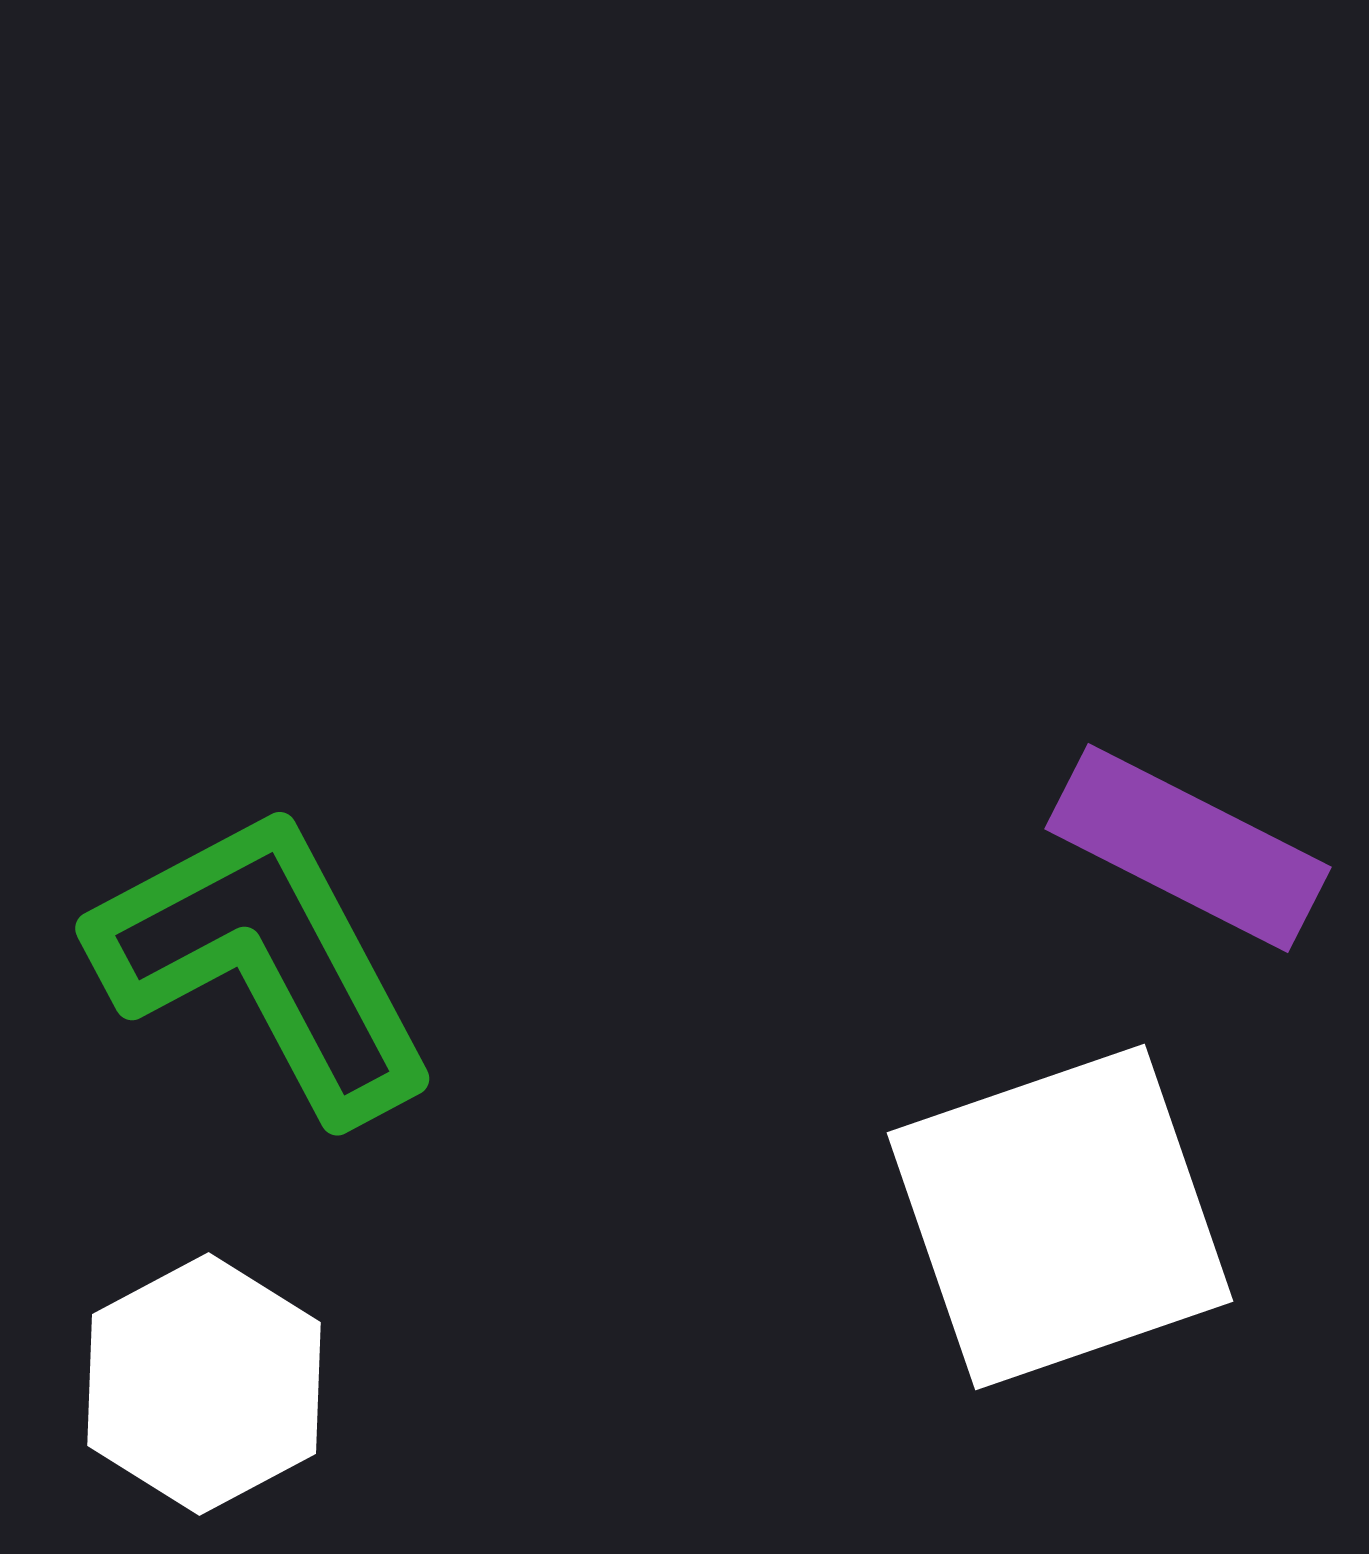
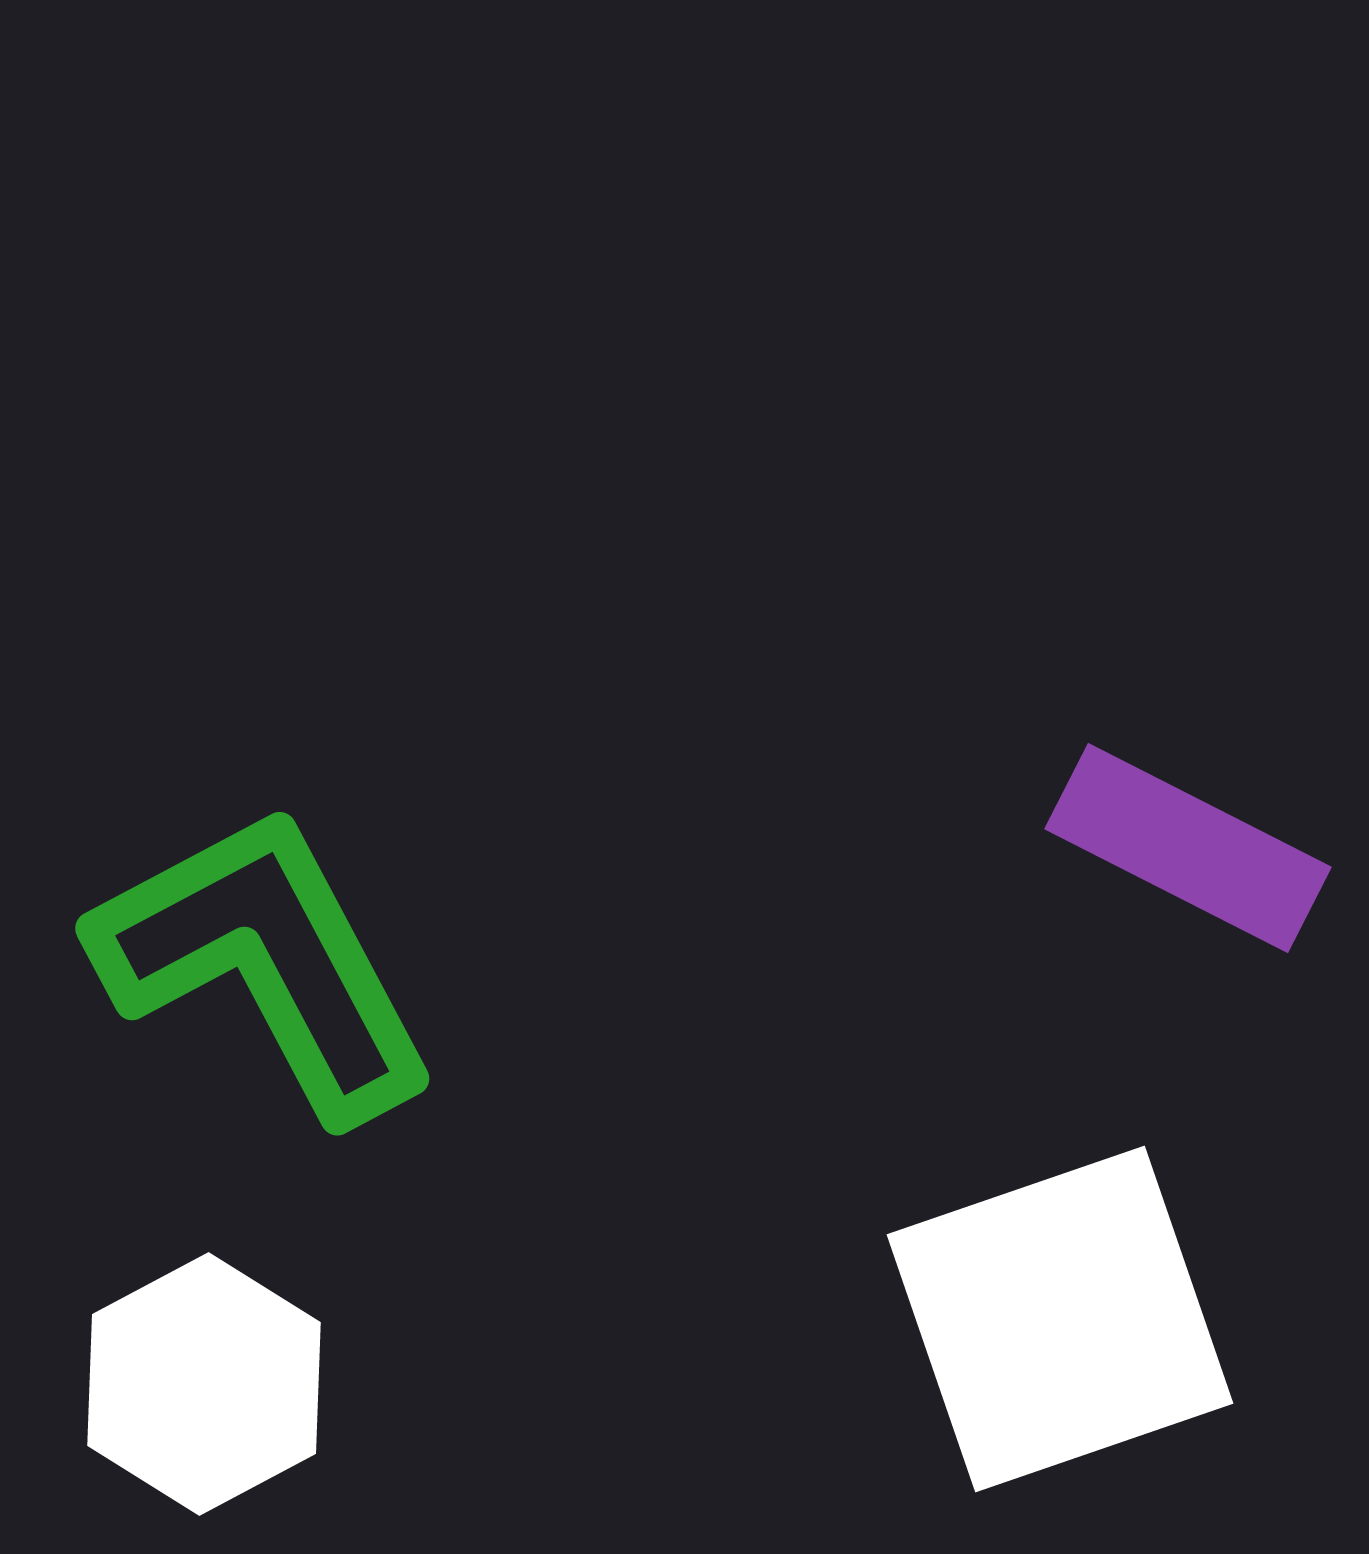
white square: moved 102 px down
